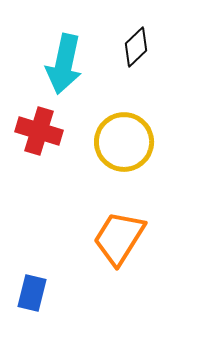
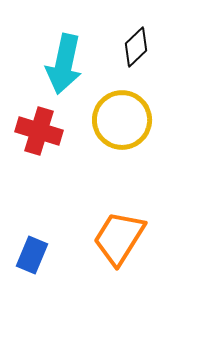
yellow circle: moved 2 px left, 22 px up
blue rectangle: moved 38 px up; rotated 9 degrees clockwise
